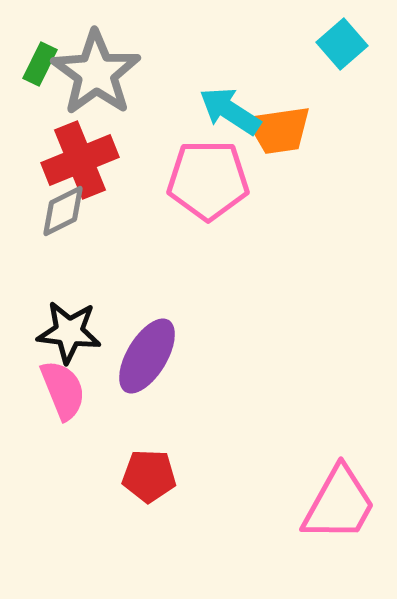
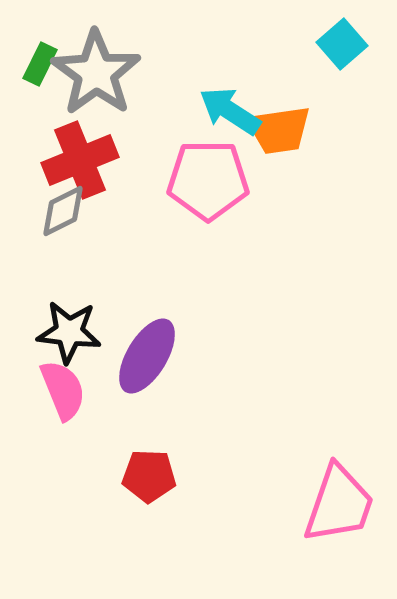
pink trapezoid: rotated 10 degrees counterclockwise
